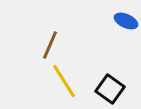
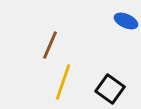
yellow line: moved 1 px left, 1 px down; rotated 51 degrees clockwise
